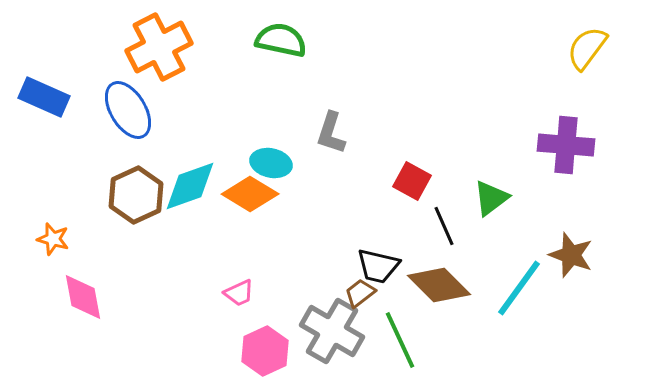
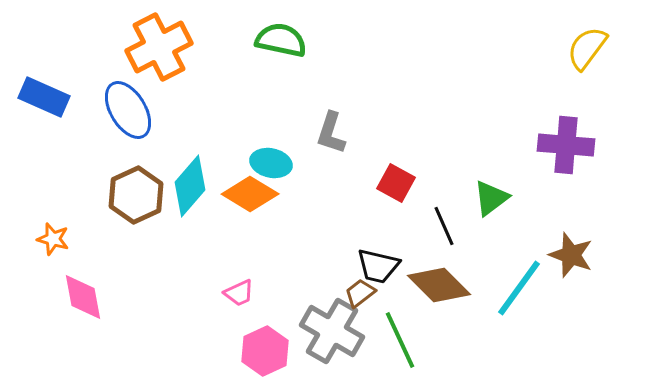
red square: moved 16 px left, 2 px down
cyan diamond: rotated 30 degrees counterclockwise
